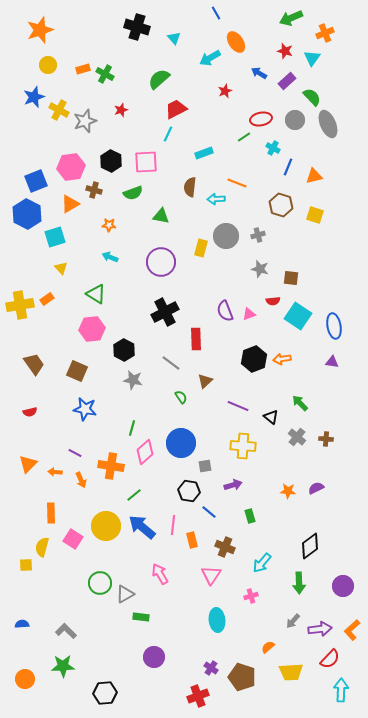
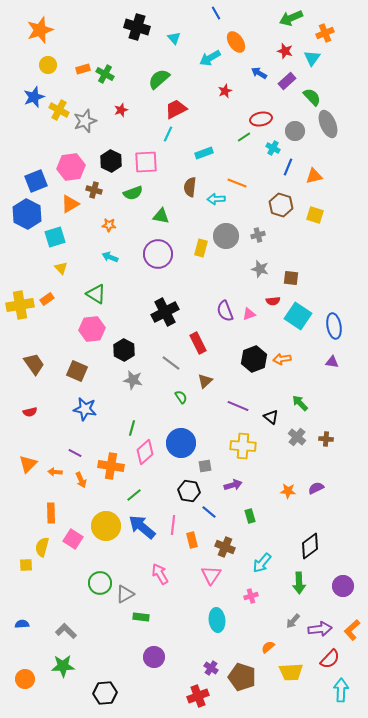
gray circle at (295, 120): moved 11 px down
purple circle at (161, 262): moved 3 px left, 8 px up
red rectangle at (196, 339): moved 2 px right, 4 px down; rotated 25 degrees counterclockwise
